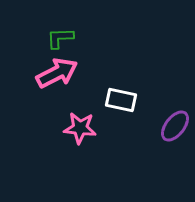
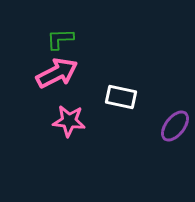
green L-shape: moved 1 px down
white rectangle: moved 3 px up
pink star: moved 11 px left, 7 px up
